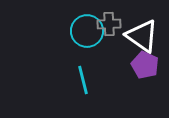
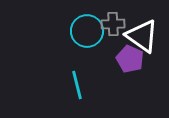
gray cross: moved 4 px right
purple pentagon: moved 15 px left, 6 px up
cyan line: moved 6 px left, 5 px down
